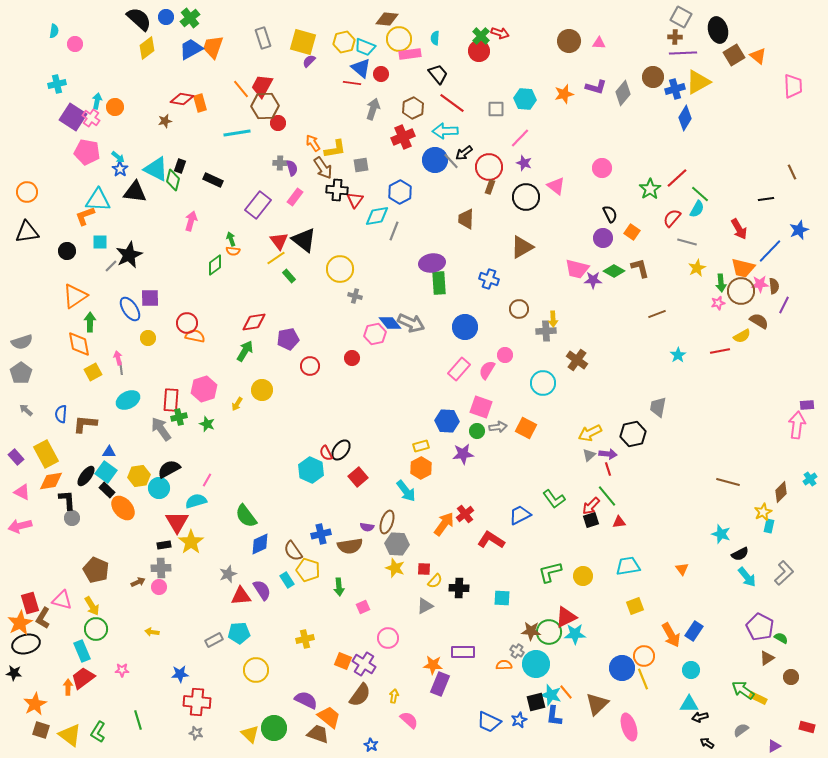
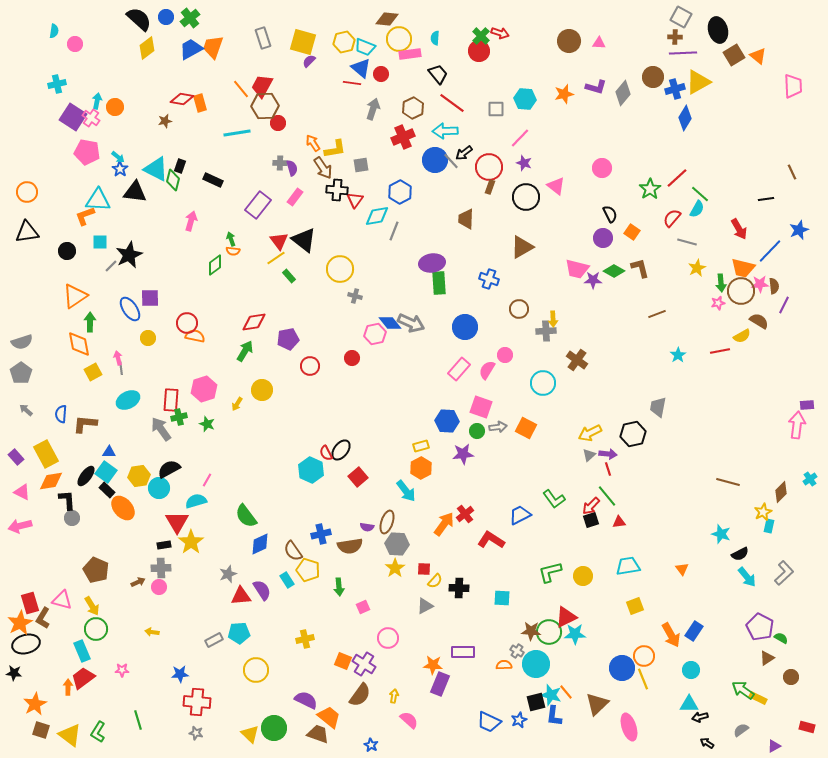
yellow star at (395, 568): rotated 18 degrees clockwise
